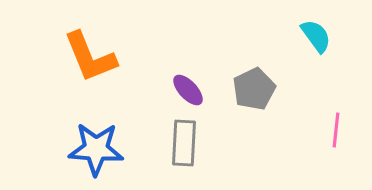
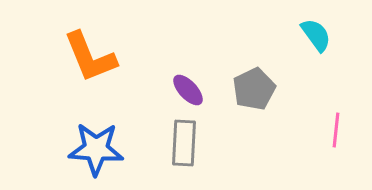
cyan semicircle: moved 1 px up
